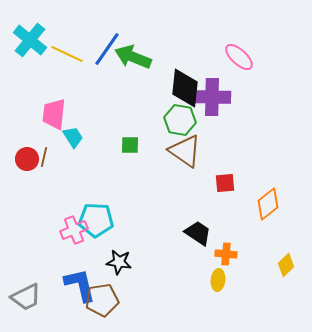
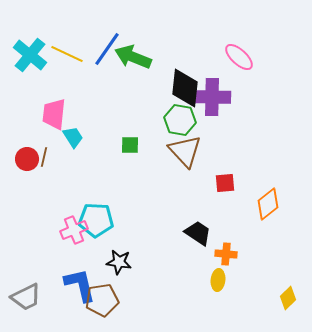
cyan cross: moved 15 px down
brown triangle: rotated 12 degrees clockwise
yellow diamond: moved 2 px right, 33 px down
